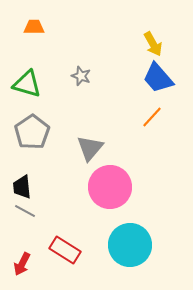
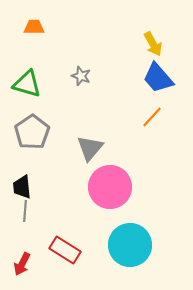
gray line: rotated 65 degrees clockwise
